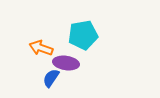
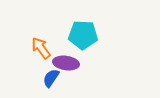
cyan pentagon: rotated 12 degrees clockwise
orange arrow: rotated 35 degrees clockwise
